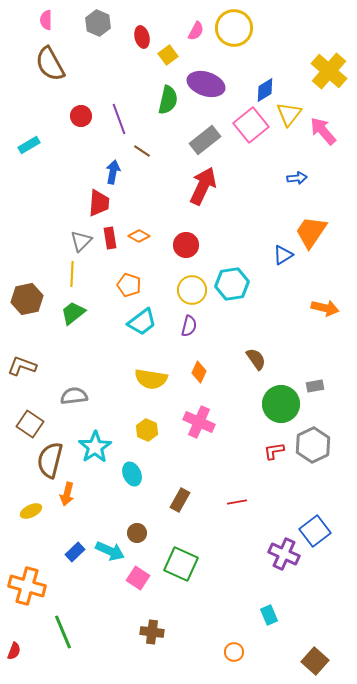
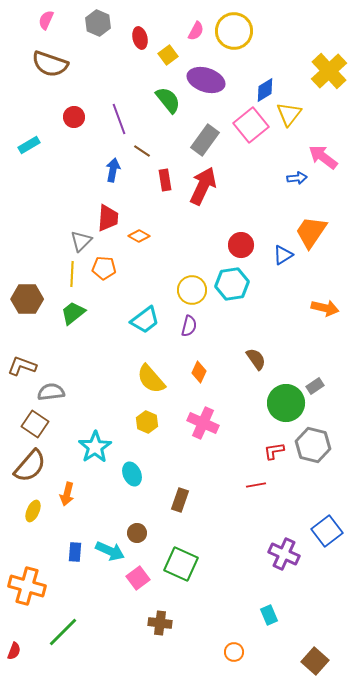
pink semicircle at (46, 20): rotated 24 degrees clockwise
yellow circle at (234, 28): moved 3 px down
red ellipse at (142, 37): moved 2 px left, 1 px down
brown semicircle at (50, 64): rotated 42 degrees counterclockwise
yellow cross at (329, 71): rotated 6 degrees clockwise
purple ellipse at (206, 84): moved 4 px up
green semicircle at (168, 100): rotated 52 degrees counterclockwise
red circle at (81, 116): moved 7 px left, 1 px down
pink arrow at (323, 131): moved 26 px down; rotated 12 degrees counterclockwise
gray rectangle at (205, 140): rotated 16 degrees counterclockwise
blue arrow at (113, 172): moved 2 px up
red trapezoid at (99, 203): moved 9 px right, 15 px down
red rectangle at (110, 238): moved 55 px right, 58 px up
red circle at (186, 245): moved 55 px right
orange pentagon at (129, 285): moved 25 px left, 17 px up; rotated 15 degrees counterclockwise
brown hexagon at (27, 299): rotated 12 degrees clockwise
cyan trapezoid at (142, 322): moved 3 px right, 2 px up
yellow semicircle at (151, 379): rotated 40 degrees clockwise
gray rectangle at (315, 386): rotated 24 degrees counterclockwise
gray semicircle at (74, 396): moved 23 px left, 4 px up
green circle at (281, 404): moved 5 px right, 1 px up
pink cross at (199, 422): moved 4 px right, 1 px down
brown square at (30, 424): moved 5 px right
yellow hexagon at (147, 430): moved 8 px up
gray hexagon at (313, 445): rotated 20 degrees counterclockwise
brown semicircle at (50, 460): moved 20 px left, 6 px down; rotated 153 degrees counterclockwise
brown rectangle at (180, 500): rotated 10 degrees counterclockwise
red line at (237, 502): moved 19 px right, 17 px up
yellow ellipse at (31, 511): moved 2 px right; rotated 40 degrees counterclockwise
blue square at (315, 531): moved 12 px right
blue rectangle at (75, 552): rotated 42 degrees counterclockwise
pink square at (138, 578): rotated 20 degrees clockwise
green line at (63, 632): rotated 68 degrees clockwise
brown cross at (152, 632): moved 8 px right, 9 px up
